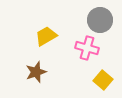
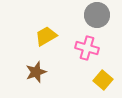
gray circle: moved 3 px left, 5 px up
